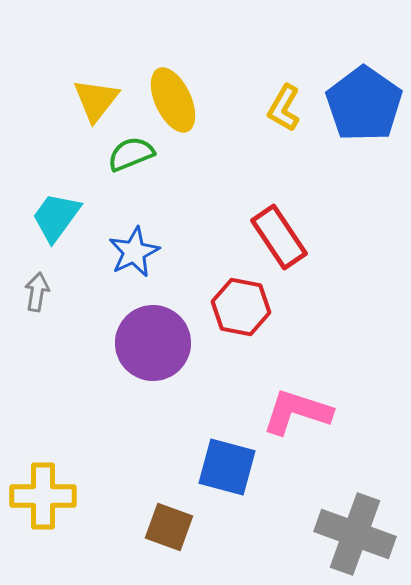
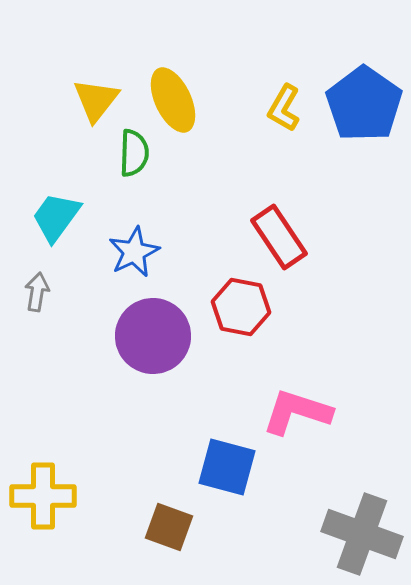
green semicircle: moved 3 px right, 1 px up; rotated 114 degrees clockwise
purple circle: moved 7 px up
gray cross: moved 7 px right
